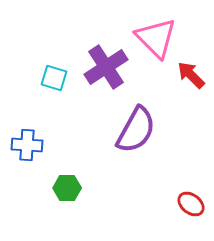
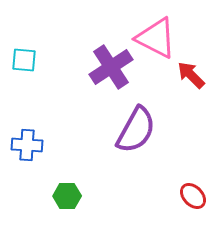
pink triangle: rotated 18 degrees counterclockwise
purple cross: moved 5 px right
cyan square: moved 30 px left, 18 px up; rotated 12 degrees counterclockwise
green hexagon: moved 8 px down
red ellipse: moved 2 px right, 8 px up; rotated 8 degrees clockwise
